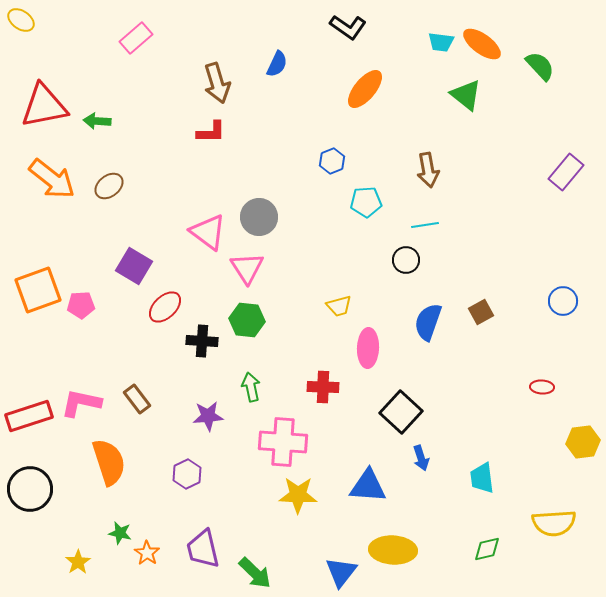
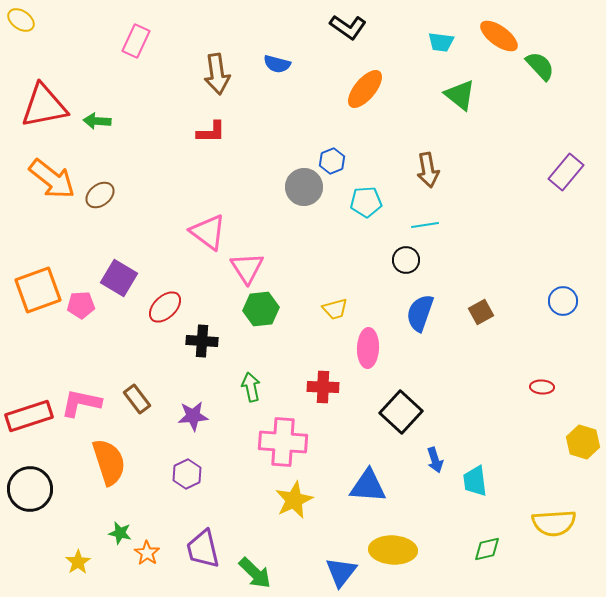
pink rectangle at (136, 38): moved 3 px down; rotated 24 degrees counterclockwise
orange ellipse at (482, 44): moved 17 px right, 8 px up
blue semicircle at (277, 64): rotated 80 degrees clockwise
brown arrow at (217, 83): moved 9 px up; rotated 9 degrees clockwise
green triangle at (466, 95): moved 6 px left
brown ellipse at (109, 186): moved 9 px left, 9 px down
gray circle at (259, 217): moved 45 px right, 30 px up
purple square at (134, 266): moved 15 px left, 12 px down
yellow trapezoid at (339, 306): moved 4 px left, 3 px down
green hexagon at (247, 320): moved 14 px right, 11 px up; rotated 12 degrees counterclockwise
blue semicircle at (428, 322): moved 8 px left, 9 px up
purple star at (208, 416): moved 15 px left
yellow hexagon at (583, 442): rotated 24 degrees clockwise
blue arrow at (421, 458): moved 14 px right, 2 px down
cyan trapezoid at (482, 478): moved 7 px left, 3 px down
yellow star at (298, 495): moved 4 px left, 5 px down; rotated 27 degrees counterclockwise
